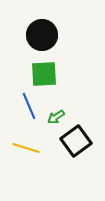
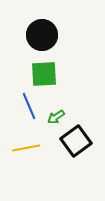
yellow line: rotated 28 degrees counterclockwise
